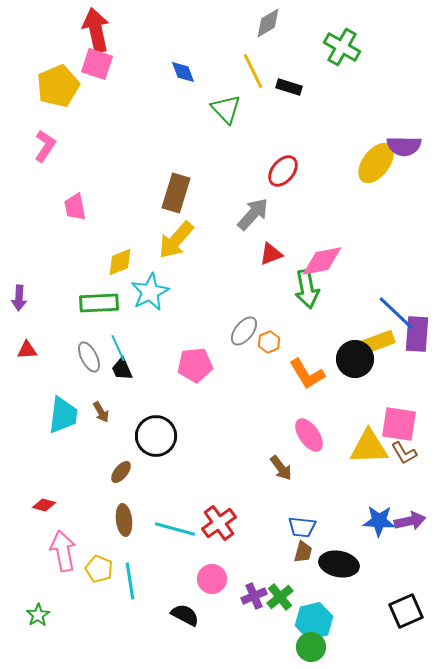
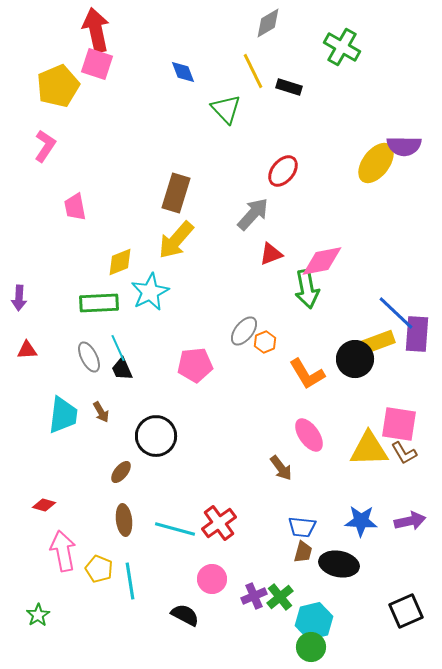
orange hexagon at (269, 342): moved 4 px left
yellow triangle at (369, 447): moved 2 px down
blue star at (379, 521): moved 18 px left
